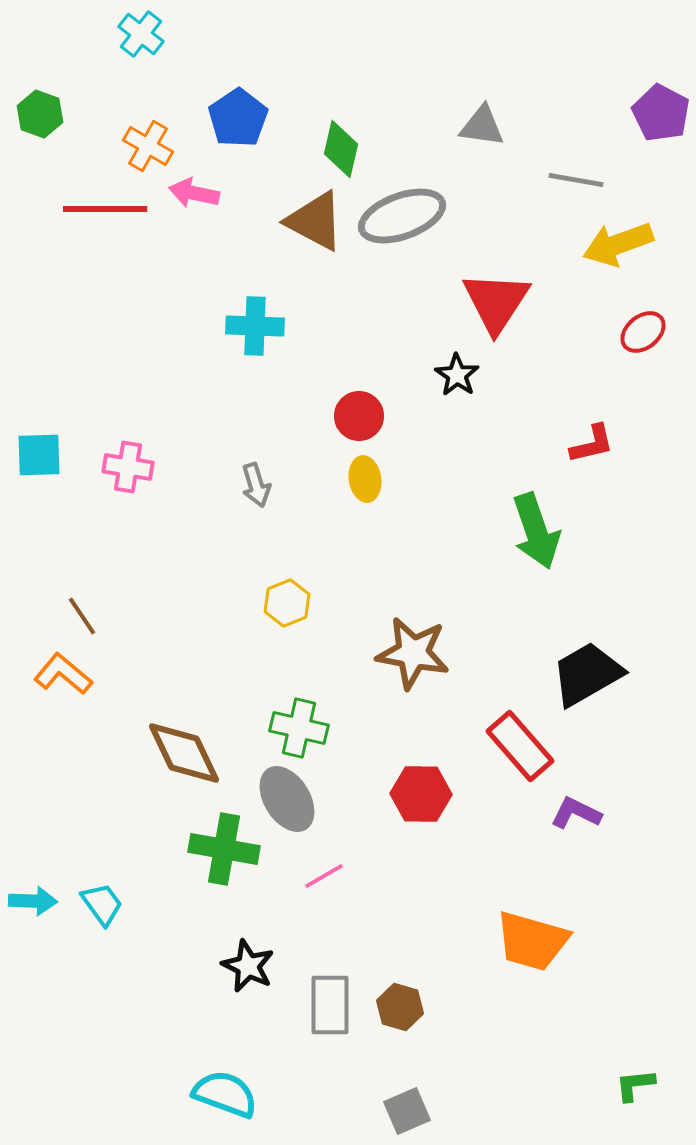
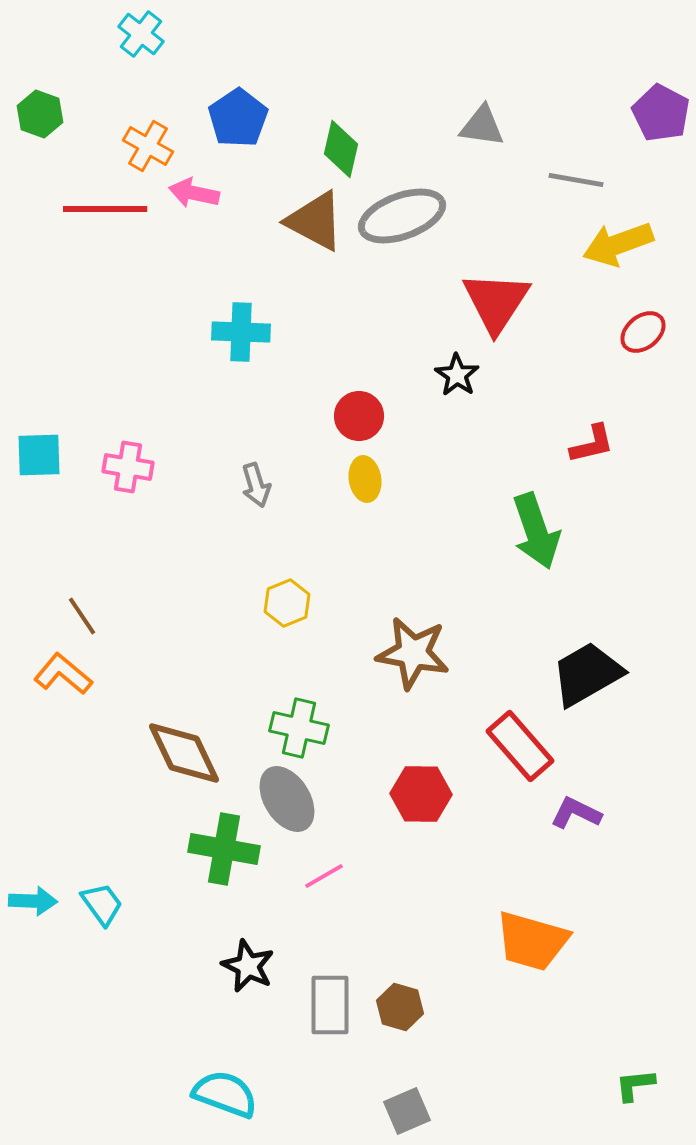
cyan cross at (255, 326): moved 14 px left, 6 px down
